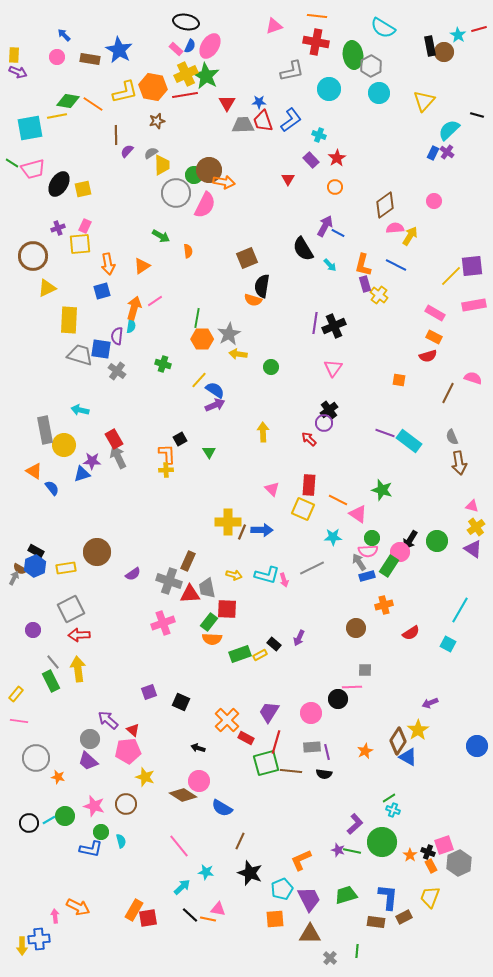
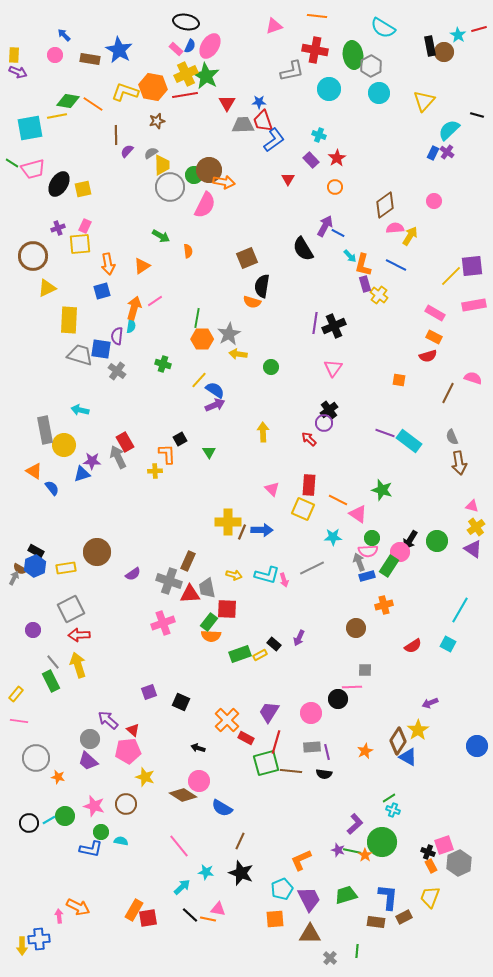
red cross at (316, 42): moved 1 px left, 8 px down
pink circle at (57, 57): moved 2 px left, 2 px up
yellow L-shape at (125, 92): rotated 148 degrees counterclockwise
blue L-shape at (291, 120): moved 17 px left, 20 px down
gray circle at (176, 193): moved 6 px left, 6 px up
cyan arrow at (330, 265): moved 20 px right, 9 px up
orange semicircle at (253, 300): moved 1 px left, 2 px down
red rectangle at (114, 439): moved 11 px right, 3 px down
yellow cross at (166, 470): moved 11 px left, 1 px down
gray arrow at (359, 562): rotated 12 degrees clockwise
red semicircle at (411, 633): moved 2 px right, 13 px down
orange semicircle at (212, 639): moved 1 px left, 3 px up
yellow arrow at (78, 669): moved 4 px up; rotated 10 degrees counterclockwise
cyan semicircle at (121, 841): rotated 64 degrees counterclockwise
orange star at (410, 855): moved 45 px left
black star at (250, 873): moved 9 px left
pink arrow at (55, 916): moved 4 px right
